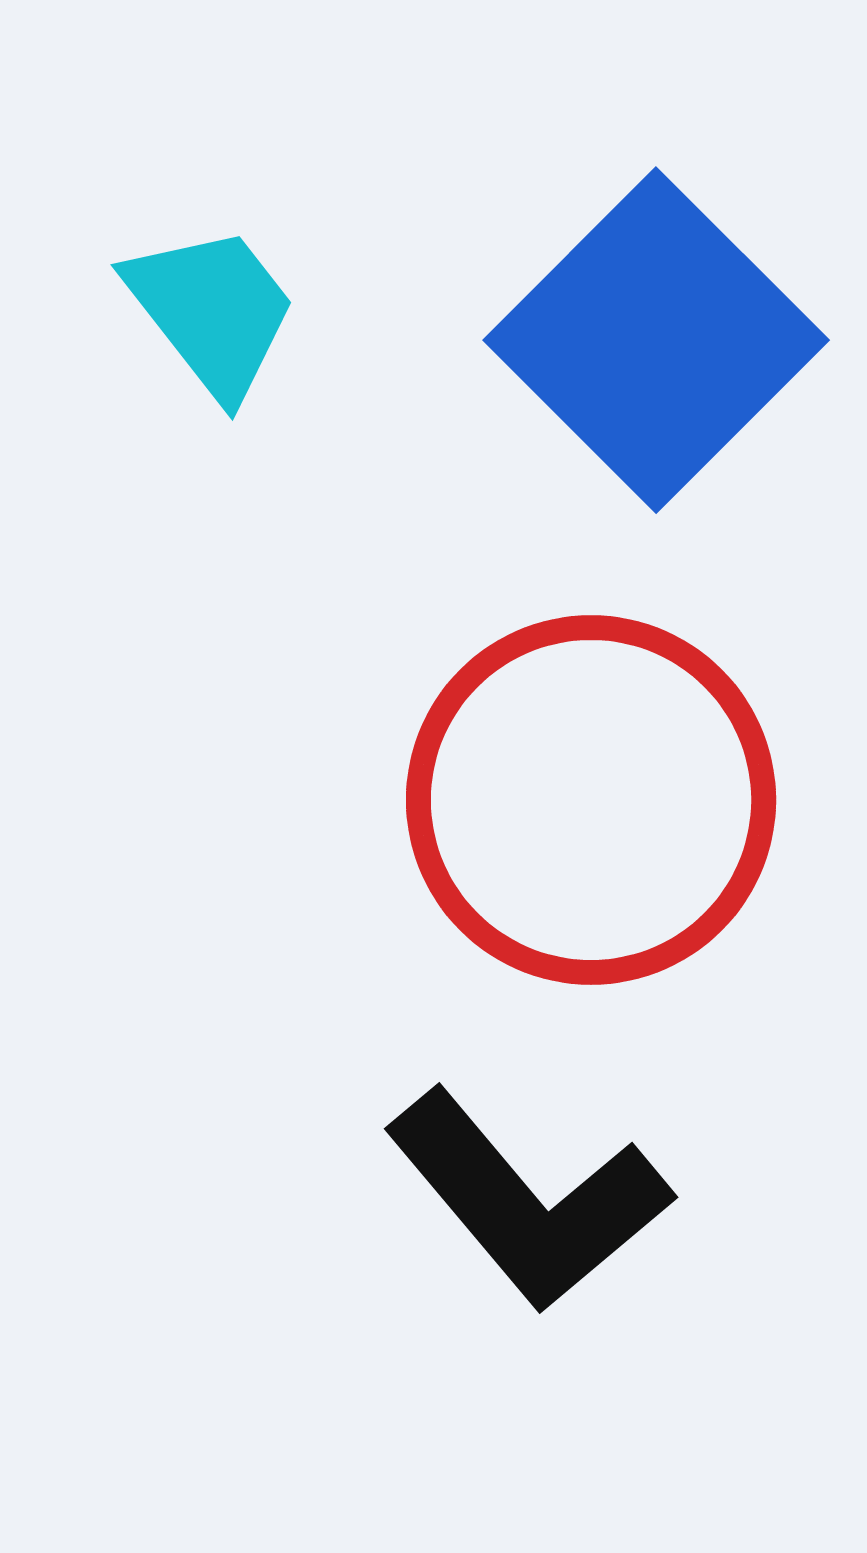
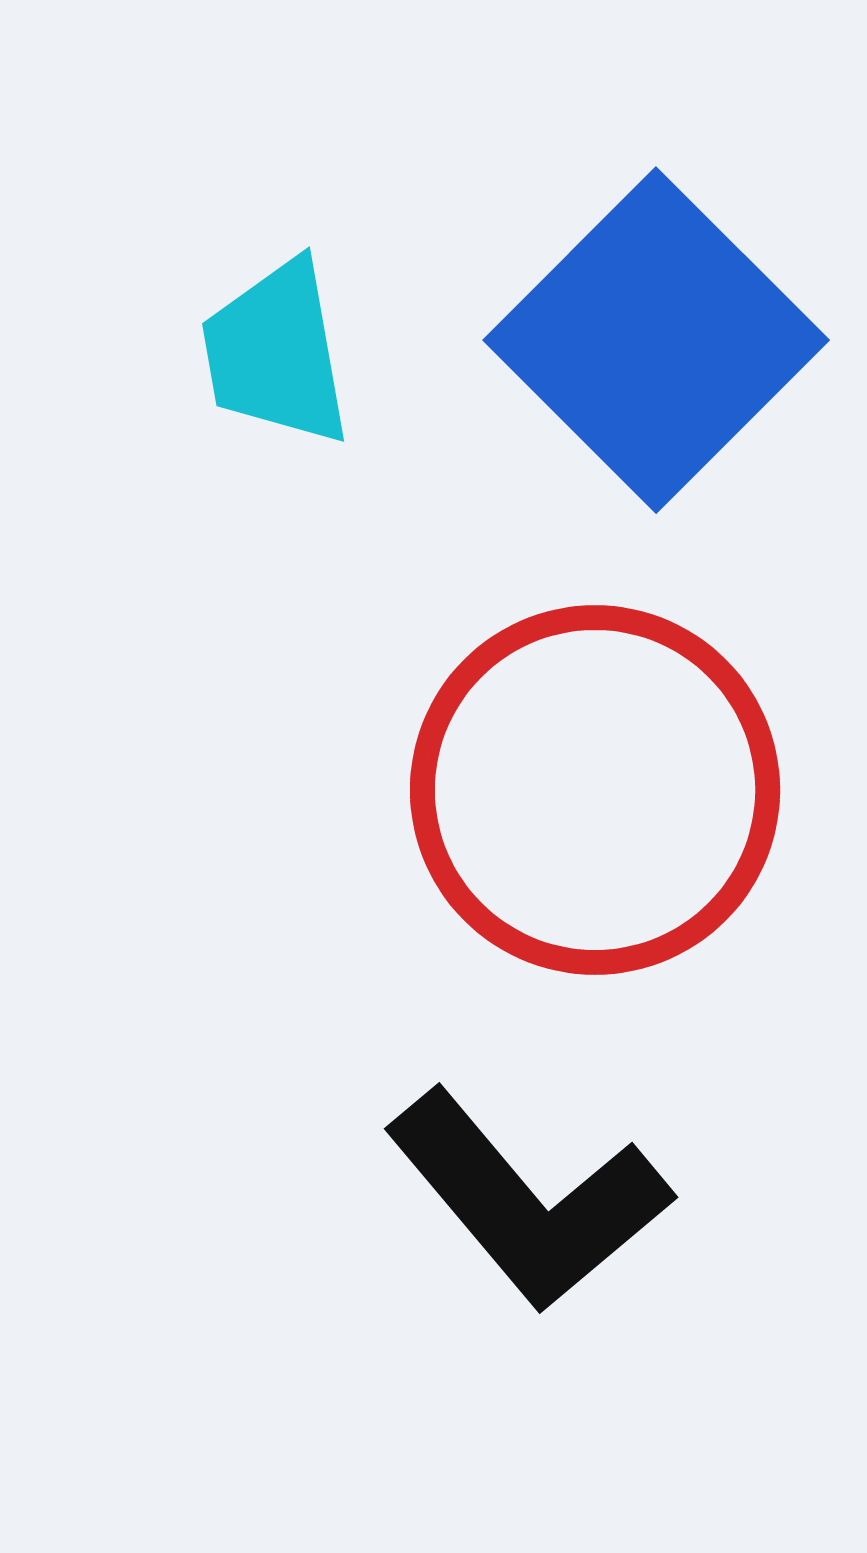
cyan trapezoid: moved 64 px right, 42 px down; rotated 152 degrees counterclockwise
red circle: moved 4 px right, 10 px up
